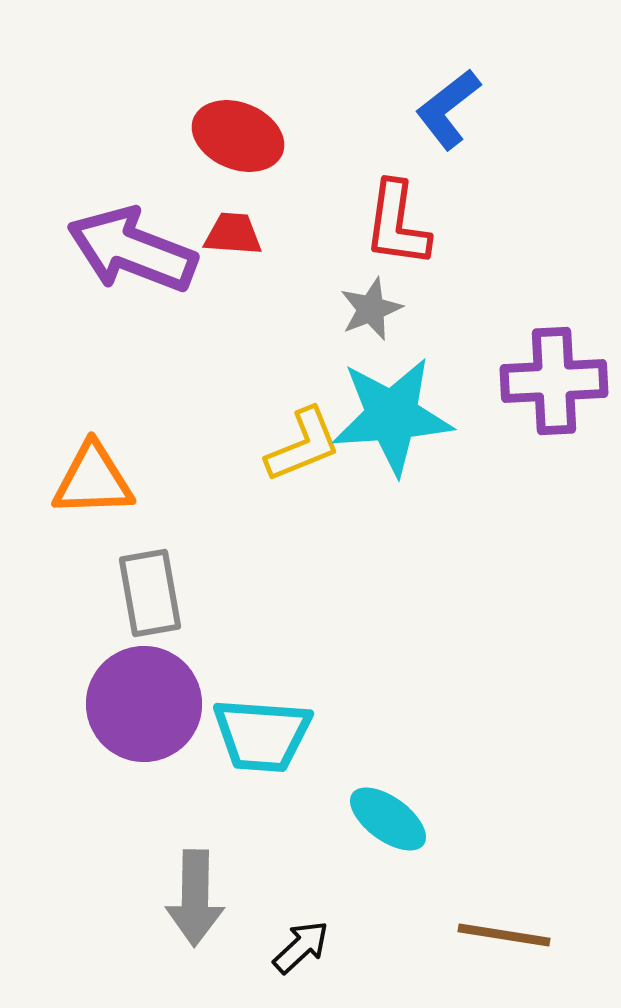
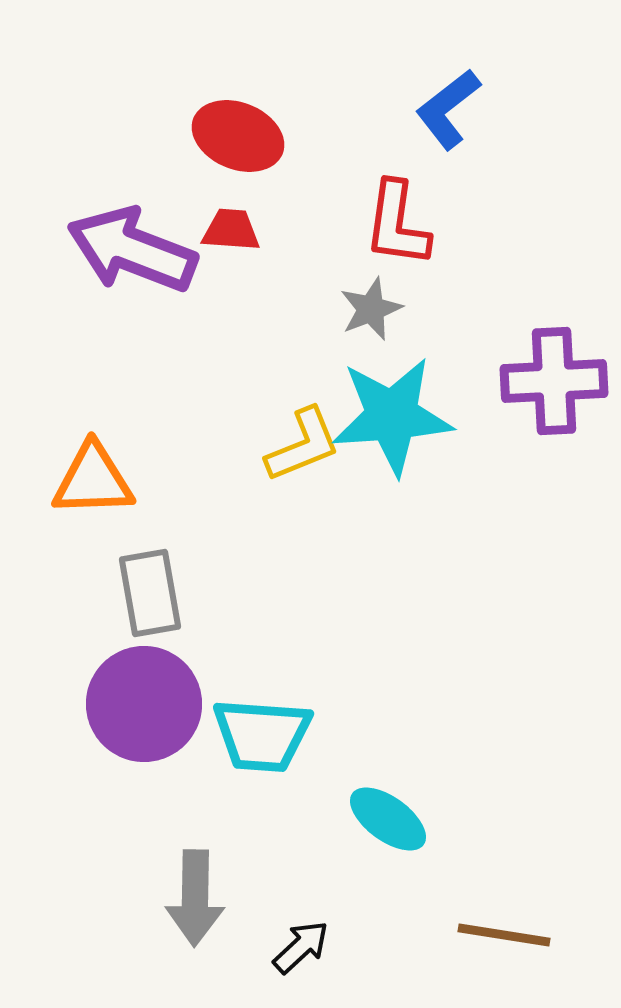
red trapezoid: moved 2 px left, 4 px up
